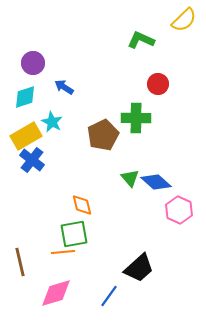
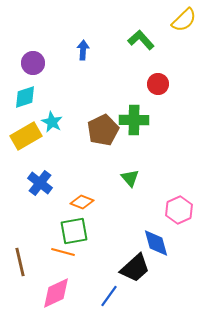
green L-shape: rotated 24 degrees clockwise
blue arrow: moved 19 px right, 37 px up; rotated 60 degrees clockwise
green cross: moved 2 px left, 2 px down
brown pentagon: moved 5 px up
blue cross: moved 8 px right, 23 px down
blue diamond: moved 61 px down; rotated 32 degrees clockwise
orange diamond: moved 3 px up; rotated 55 degrees counterclockwise
pink hexagon: rotated 12 degrees clockwise
green square: moved 3 px up
orange line: rotated 20 degrees clockwise
black trapezoid: moved 4 px left
pink diamond: rotated 8 degrees counterclockwise
